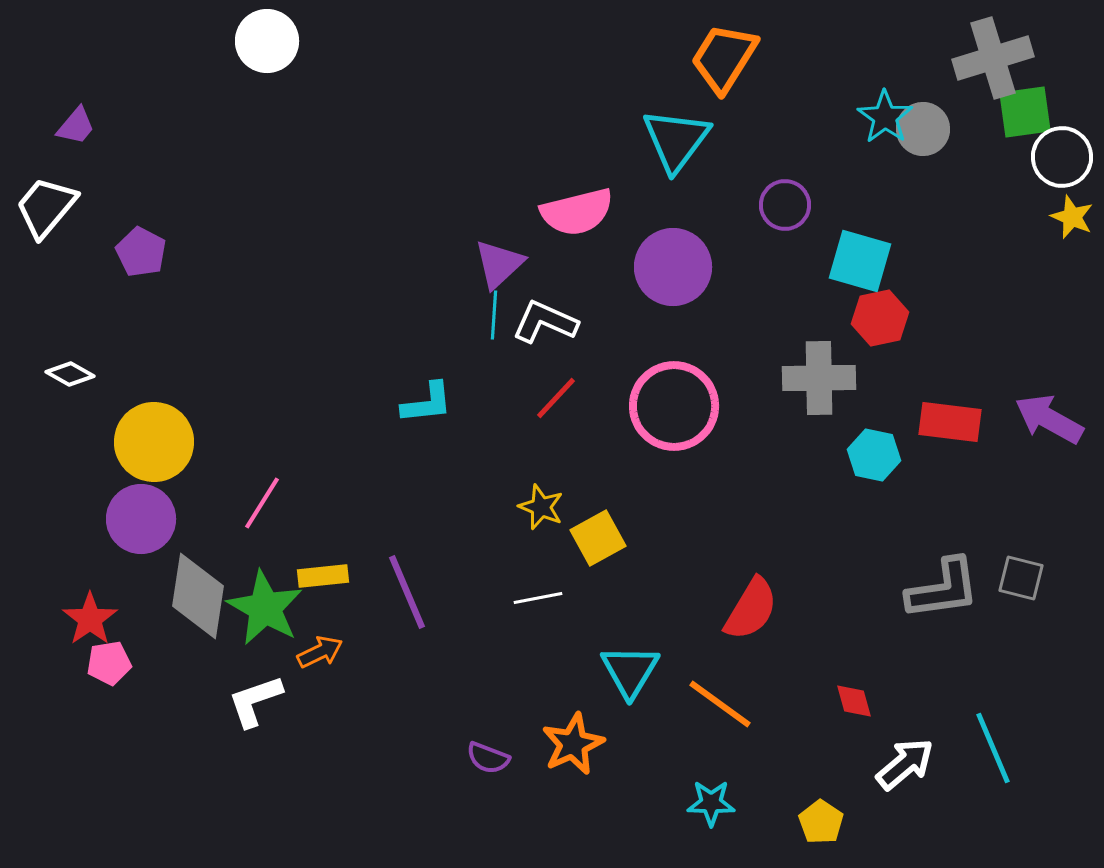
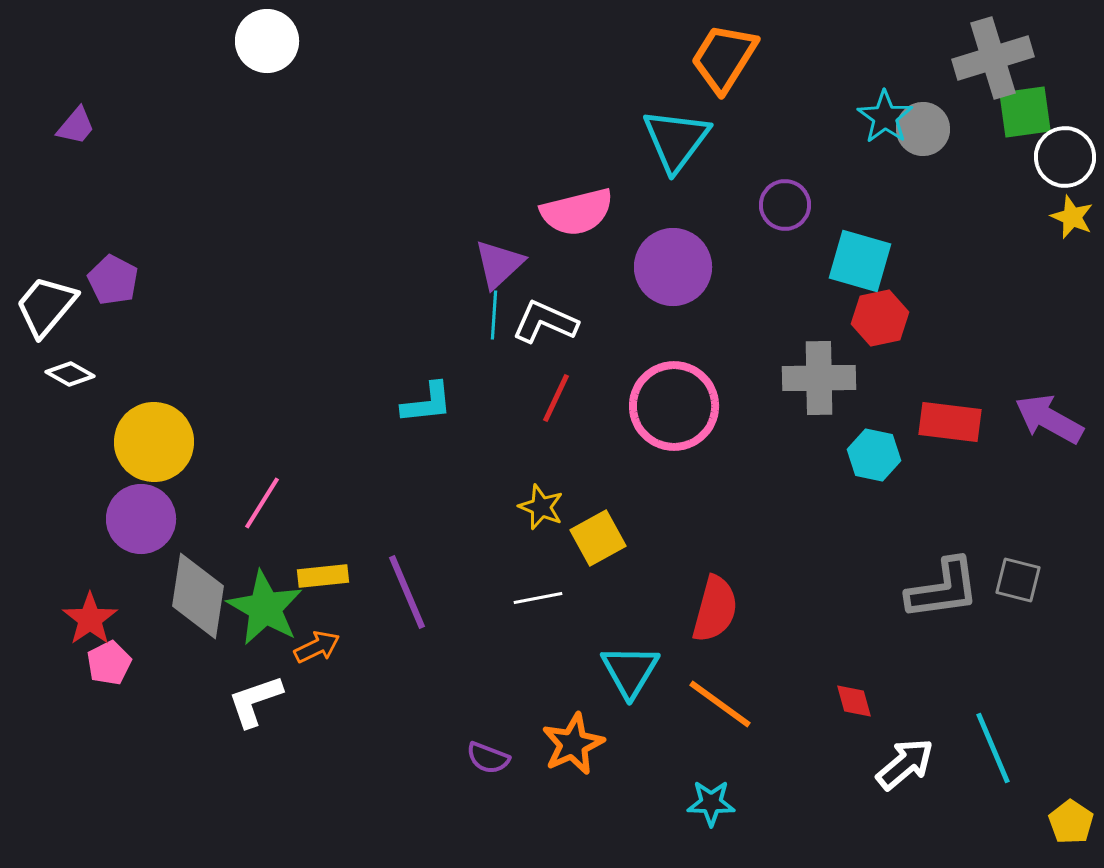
white circle at (1062, 157): moved 3 px right
white trapezoid at (46, 207): moved 99 px down
purple pentagon at (141, 252): moved 28 px left, 28 px down
red line at (556, 398): rotated 18 degrees counterclockwise
gray square at (1021, 578): moved 3 px left, 2 px down
red semicircle at (751, 609): moved 36 px left; rotated 16 degrees counterclockwise
orange arrow at (320, 652): moved 3 px left, 5 px up
pink pentagon at (109, 663): rotated 18 degrees counterclockwise
yellow pentagon at (821, 822): moved 250 px right
